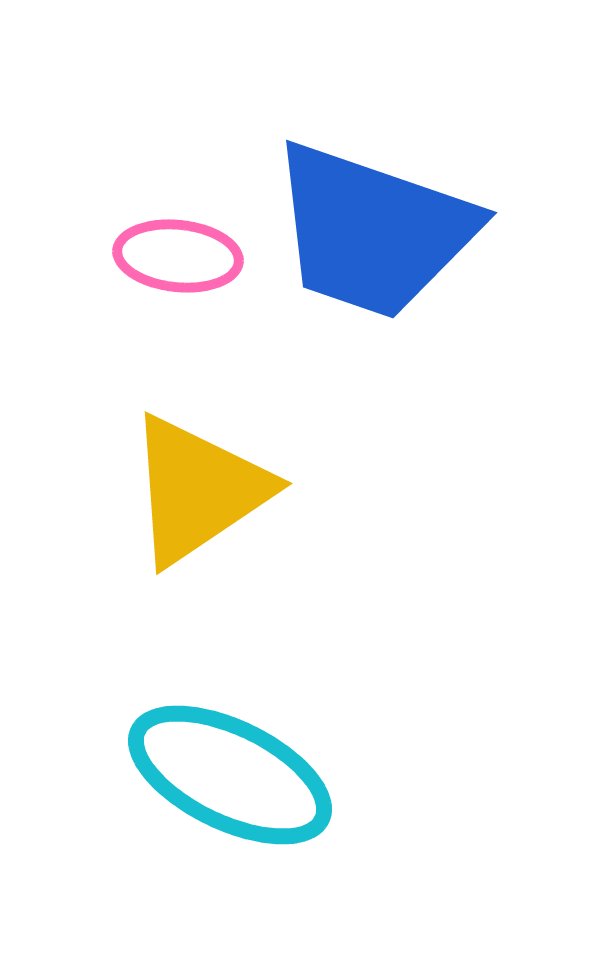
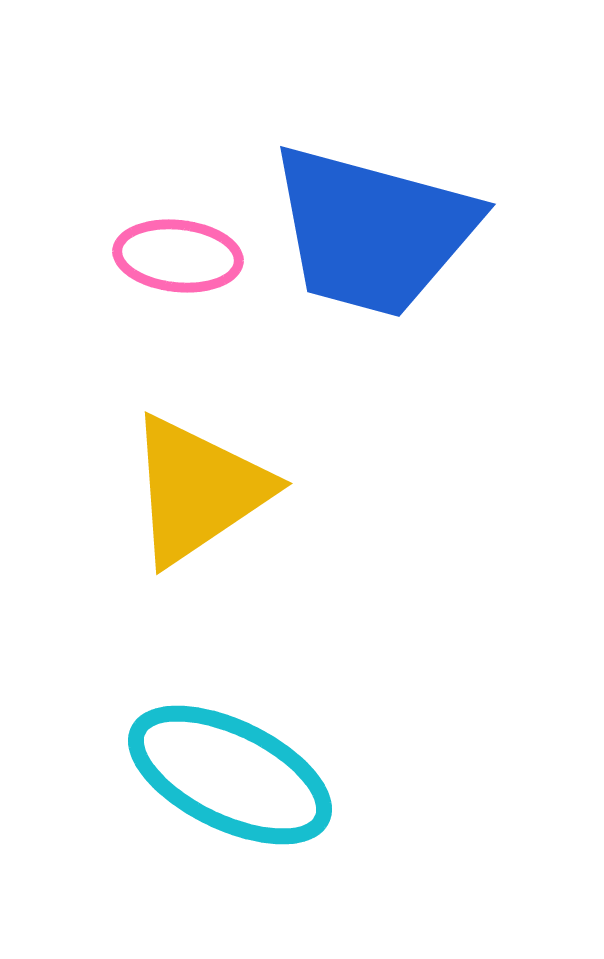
blue trapezoid: rotated 4 degrees counterclockwise
